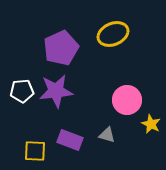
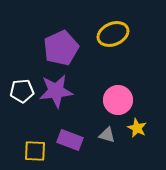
pink circle: moved 9 px left
yellow star: moved 14 px left, 4 px down
